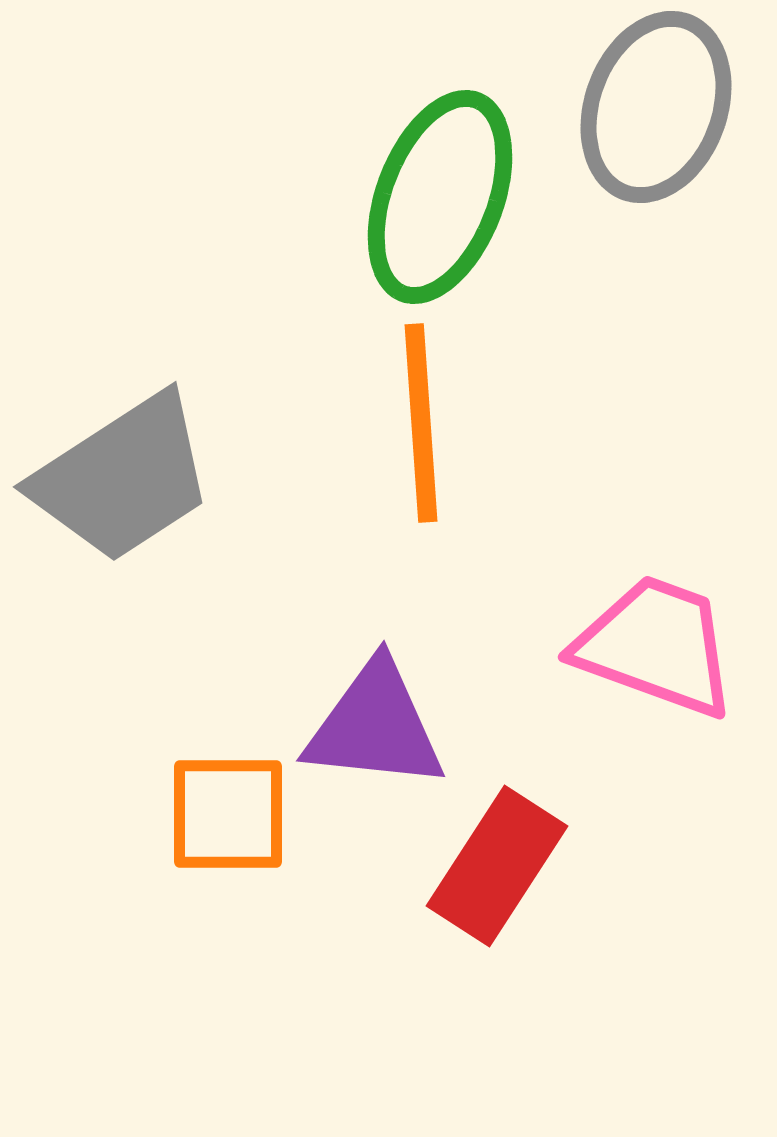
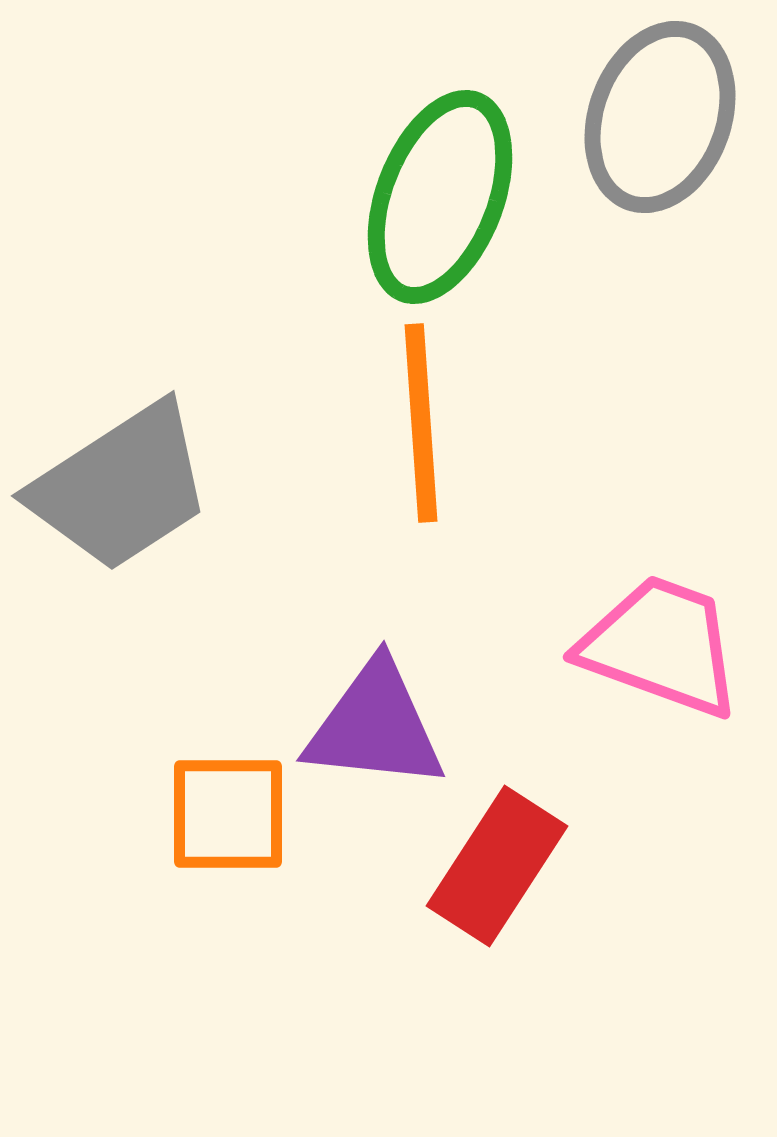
gray ellipse: moved 4 px right, 10 px down
gray trapezoid: moved 2 px left, 9 px down
pink trapezoid: moved 5 px right
